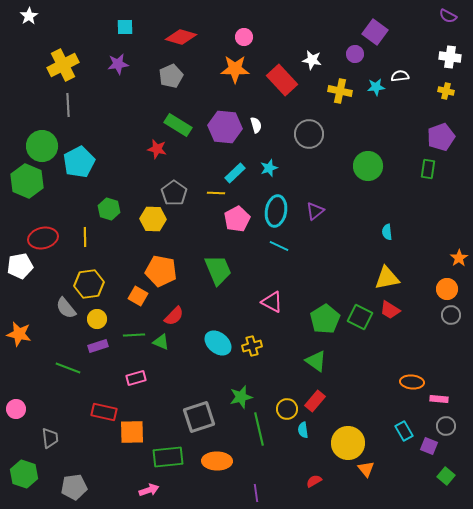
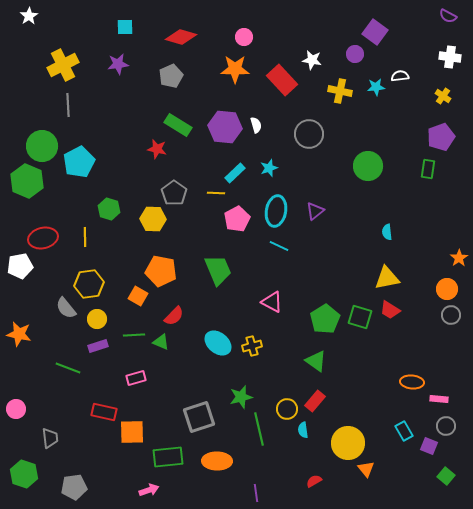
yellow cross at (446, 91): moved 3 px left, 5 px down; rotated 21 degrees clockwise
green square at (360, 317): rotated 10 degrees counterclockwise
